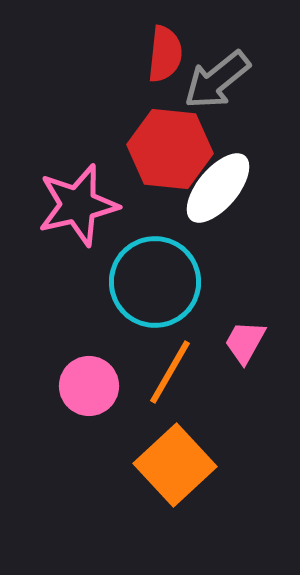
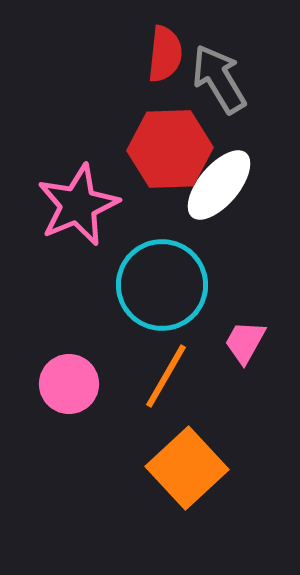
gray arrow: moved 2 px right, 1 px up; rotated 98 degrees clockwise
red hexagon: rotated 8 degrees counterclockwise
white ellipse: moved 1 px right, 3 px up
pink star: rotated 10 degrees counterclockwise
cyan circle: moved 7 px right, 3 px down
orange line: moved 4 px left, 4 px down
pink circle: moved 20 px left, 2 px up
orange square: moved 12 px right, 3 px down
